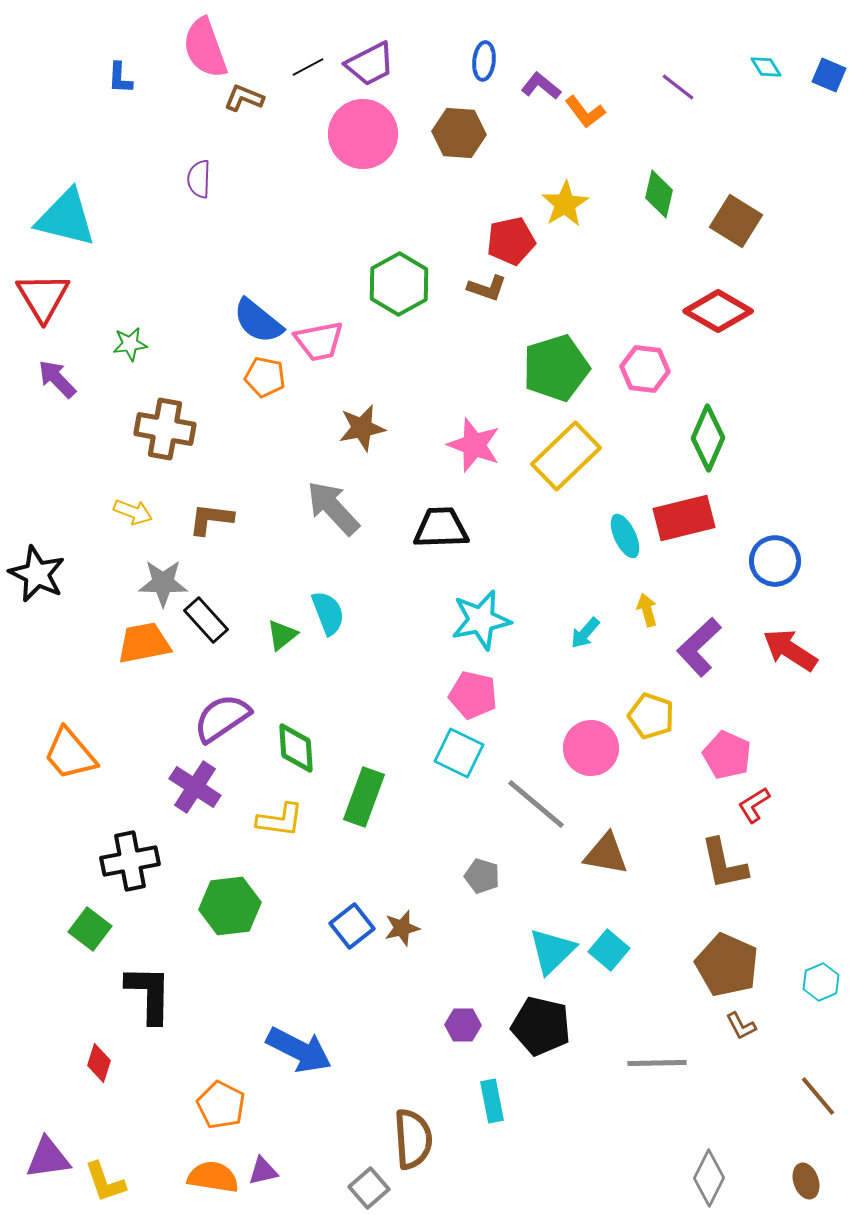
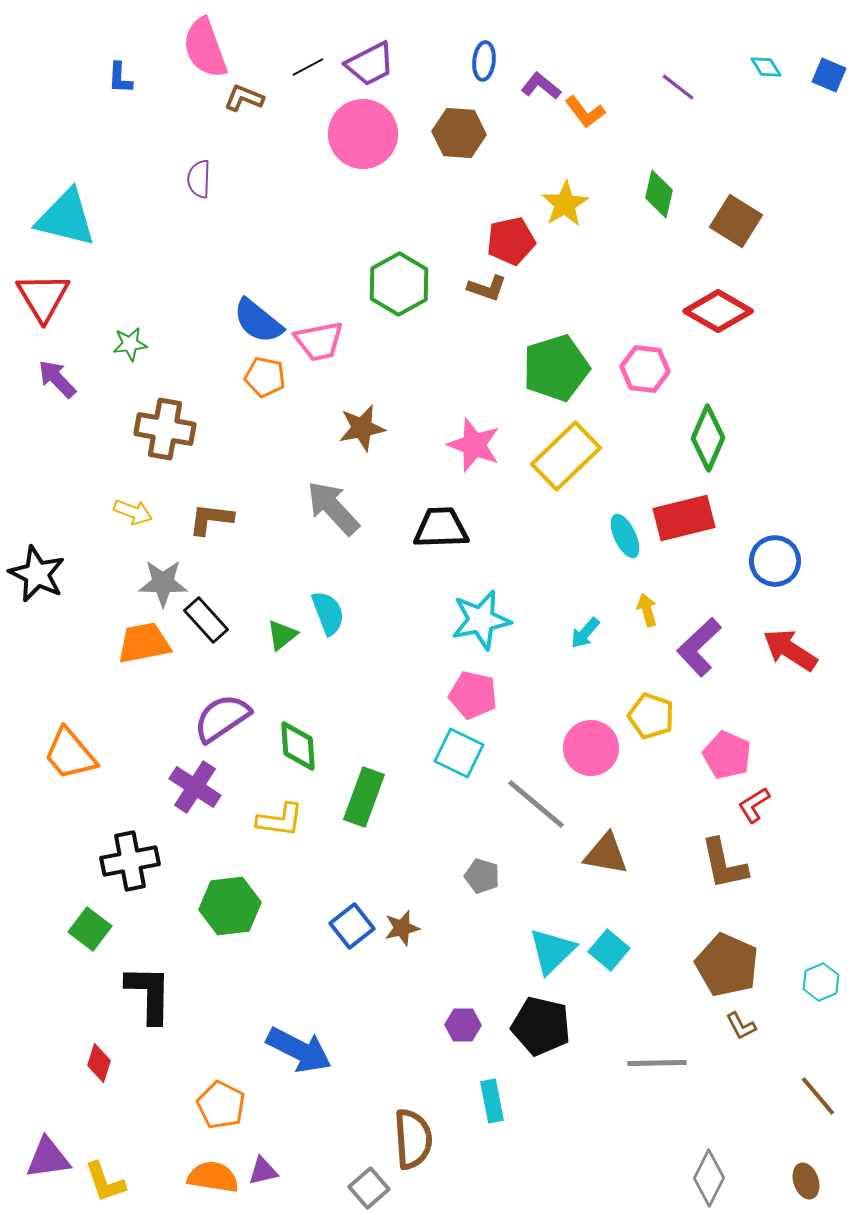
green diamond at (296, 748): moved 2 px right, 2 px up
